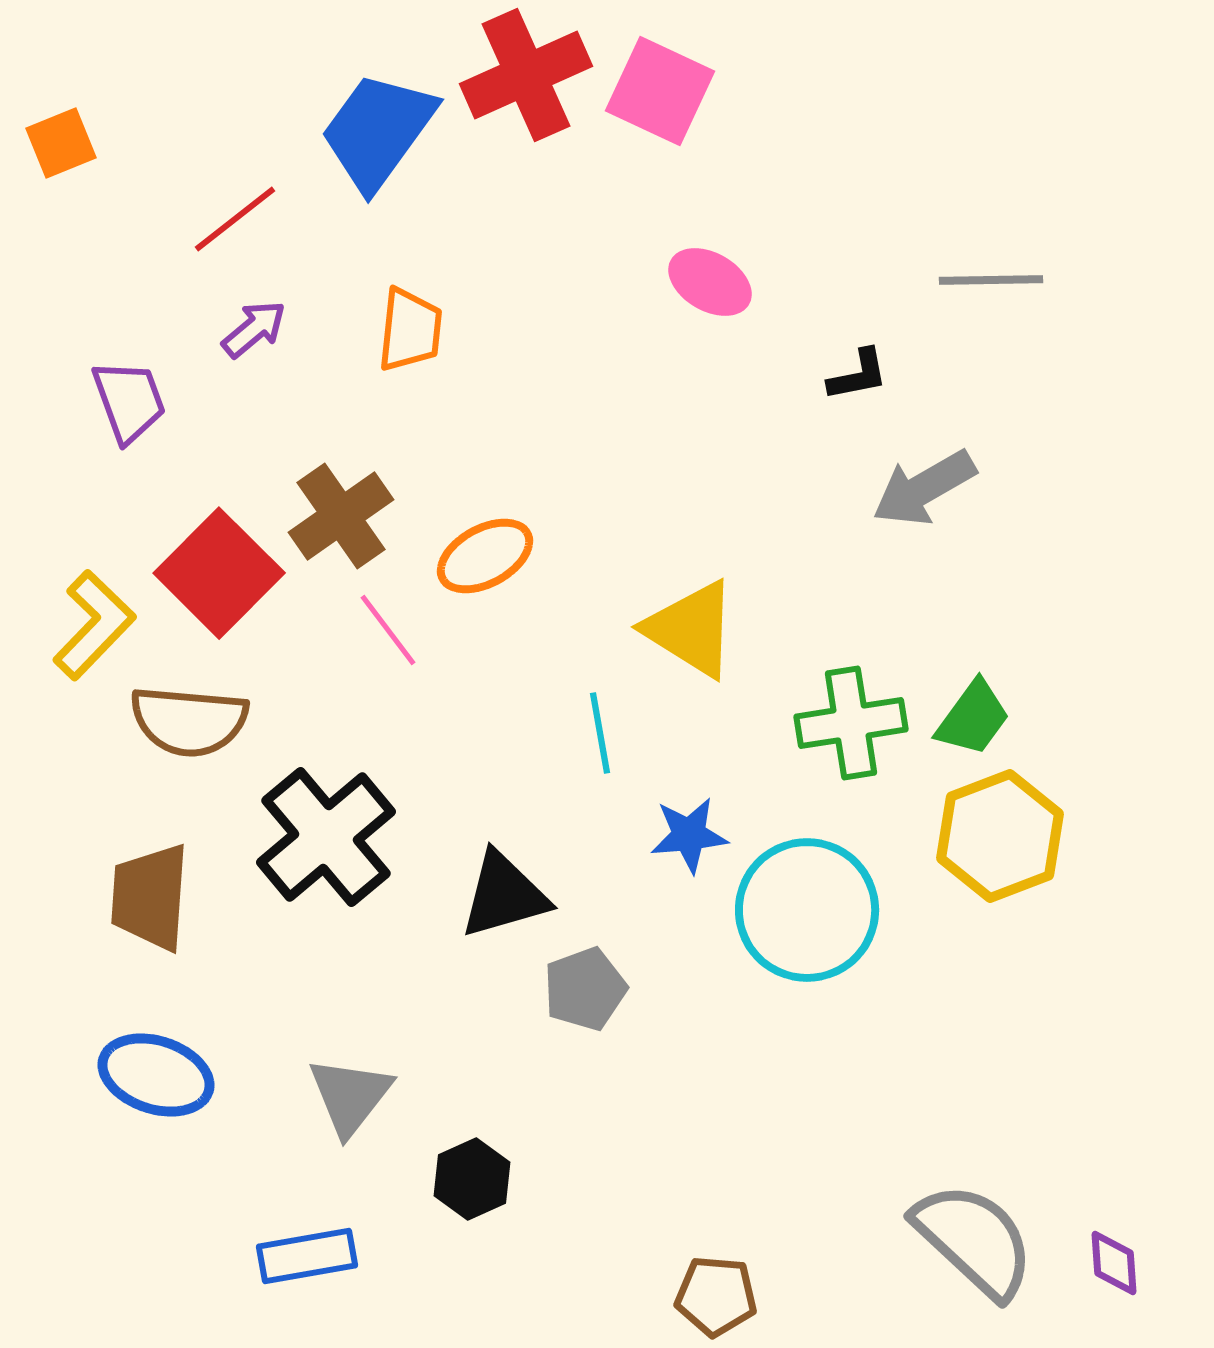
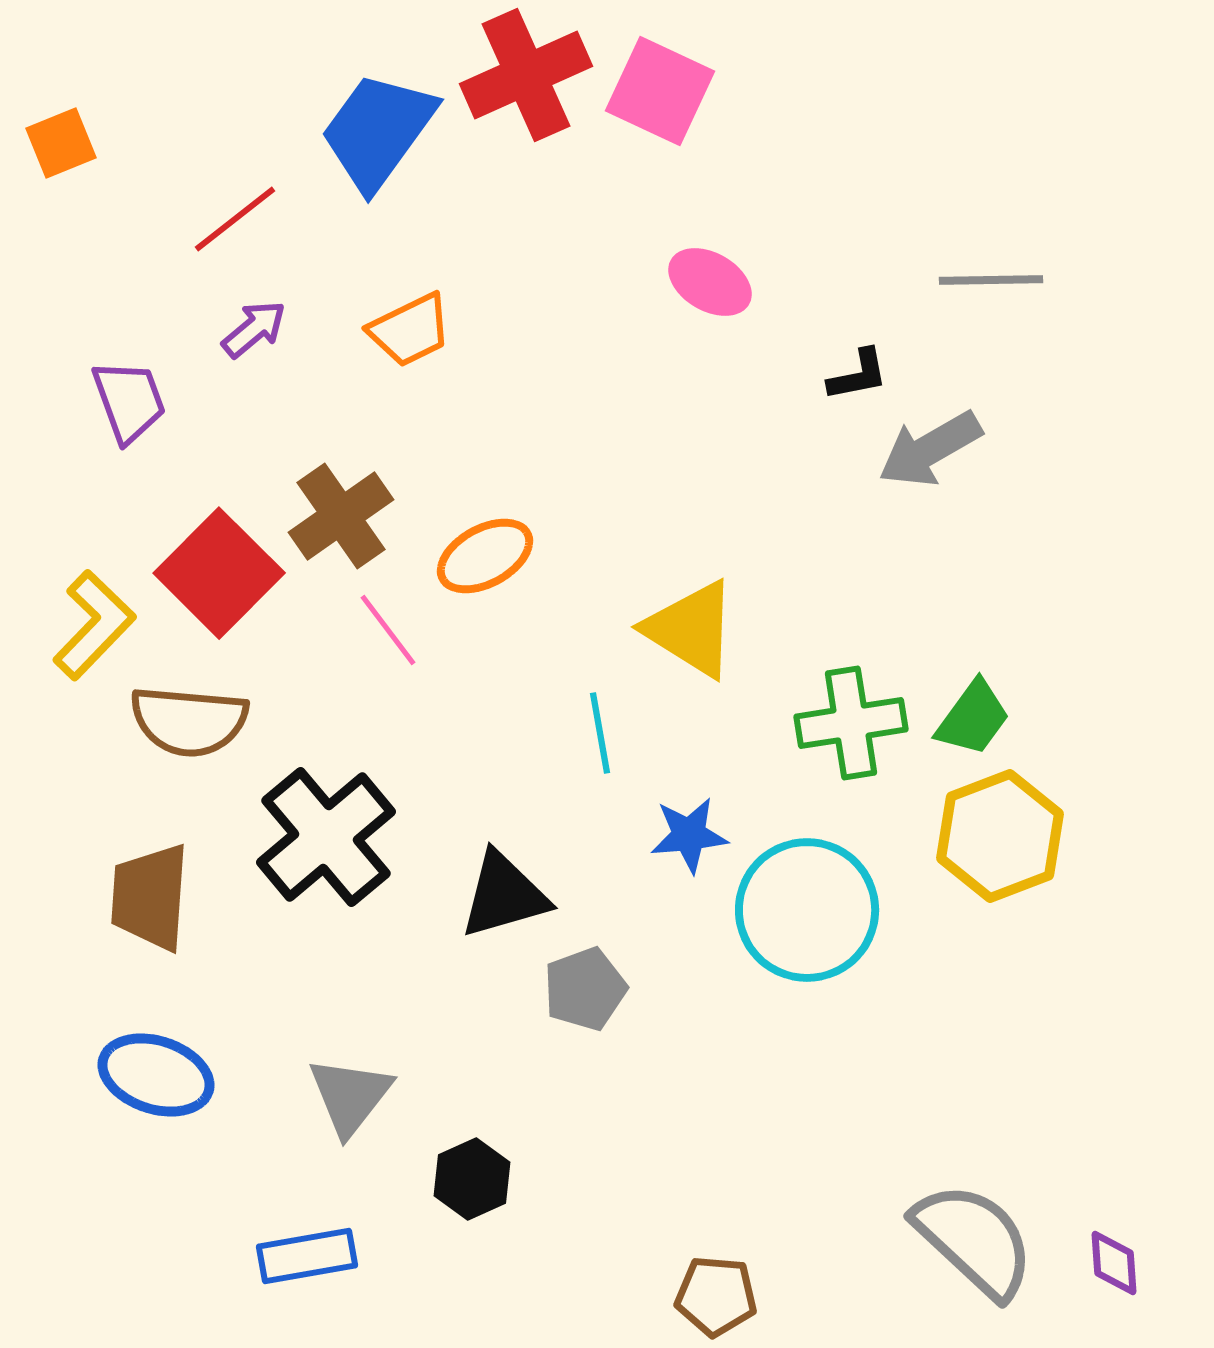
orange trapezoid: rotated 58 degrees clockwise
gray arrow: moved 6 px right, 39 px up
